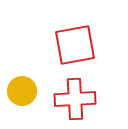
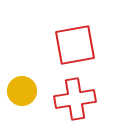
red cross: rotated 6 degrees counterclockwise
